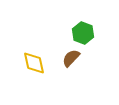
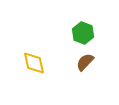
brown semicircle: moved 14 px right, 4 px down
